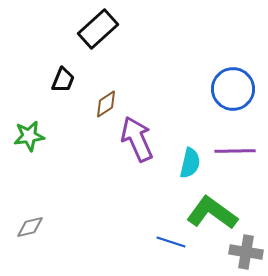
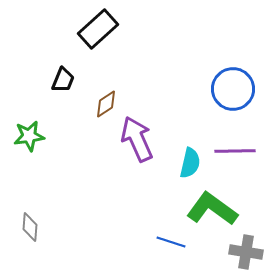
green L-shape: moved 4 px up
gray diamond: rotated 72 degrees counterclockwise
